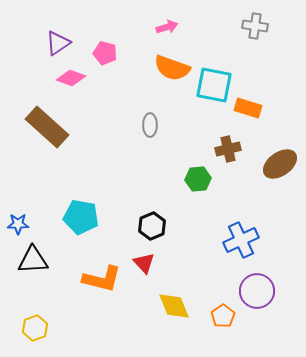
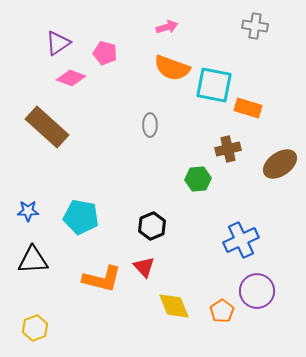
blue star: moved 10 px right, 13 px up
red triangle: moved 4 px down
orange pentagon: moved 1 px left, 5 px up
